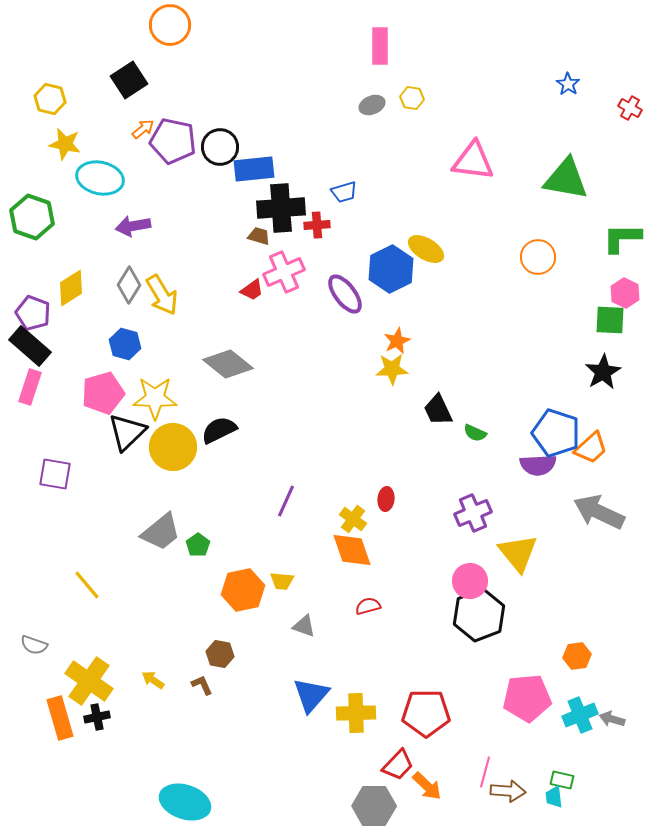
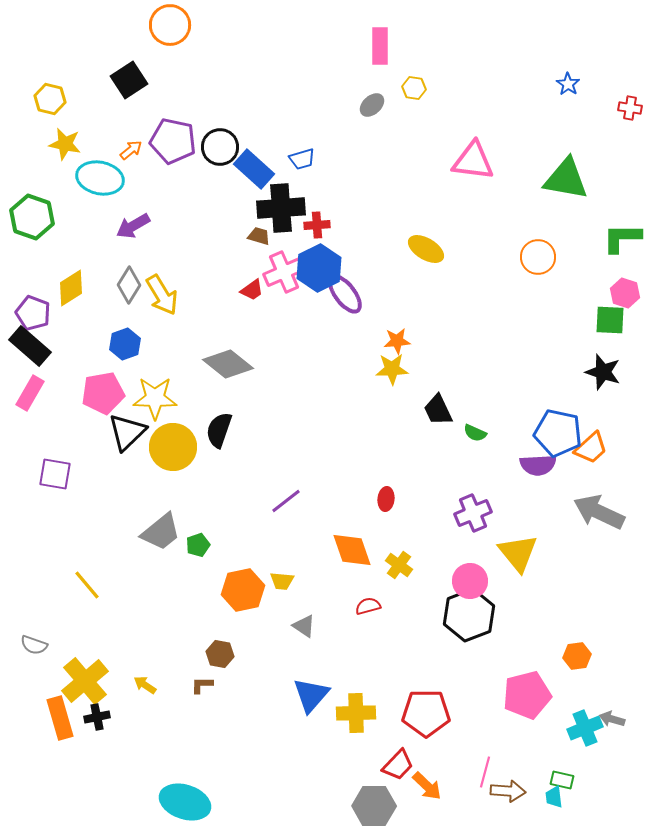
yellow hexagon at (412, 98): moved 2 px right, 10 px up
gray ellipse at (372, 105): rotated 20 degrees counterclockwise
red cross at (630, 108): rotated 20 degrees counterclockwise
orange arrow at (143, 129): moved 12 px left, 21 px down
blue rectangle at (254, 169): rotated 48 degrees clockwise
blue trapezoid at (344, 192): moved 42 px left, 33 px up
purple arrow at (133, 226): rotated 20 degrees counterclockwise
blue hexagon at (391, 269): moved 72 px left, 1 px up
pink hexagon at (625, 293): rotated 8 degrees counterclockwise
orange star at (397, 341): rotated 20 degrees clockwise
blue hexagon at (125, 344): rotated 24 degrees clockwise
black star at (603, 372): rotated 24 degrees counterclockwise
pink rectangle at (30, 387): moved 6 px down; rotated 12 degrees clockwise
pink pentagon at (103, 393): rotated 6 degrees clockwise
black semicircle at (219, 430): rotated 45 degrees counterclockwise
blue pentagon at (556, 433): moved 2 px right; rotated 6 degrees counterclockwise
purple line at (286, 501): rotated 28 degrees clockwise
yellow cross at (353, 519): moved 46 px right, 46 px down
green pentagon at (198, 545): rotated 15 degrees clockwise
black hexagon at (479, 615): moved 10 px left
gray triangle at (304, 626): rotated 15 degrees clockwise
yellow arrow at (153, 680): moved 8 px left, 5 px down
yellow cross at (89, 681): moved 4 px left; rotated 15 degrees clockwise
brown L-shape at (202, 685): rotated 65 degrees counterclockwise
pink pentagon at (527, 698): moved 3 px up; rotated 9 degrees counterclockwise
cyan cross at (580, 715): moved 5 px right, 13 px down
